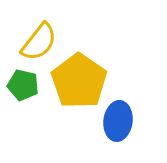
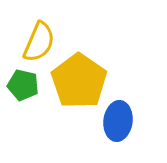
yellow semicircle: rotated 15 degrees counterclockwise
